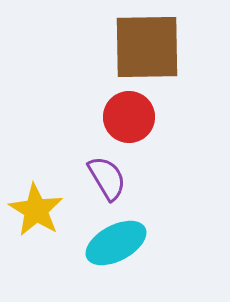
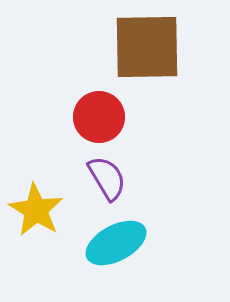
red circle: moved 30 px left
